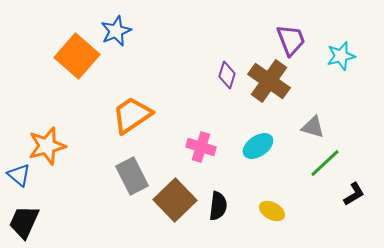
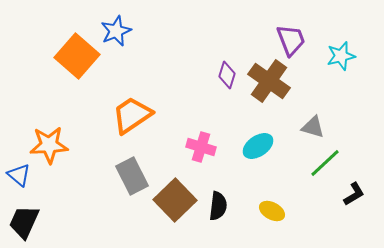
orange star: moved 2 px right, 1 px up; rotated 12 degrees clockwise
